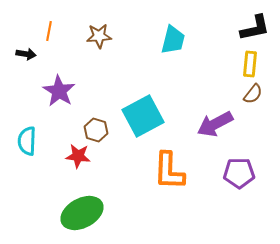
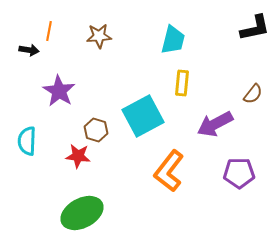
black arrow: moved 3 px right, 4 px up
yellow rectangle: moved 68 px left, 19 px down
orange L-shape: rotated 36 degrees clockwise
